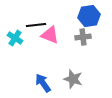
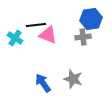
blue hexagon: moved 2 px right, 3 px down
pink triangle: moved 2 px left
